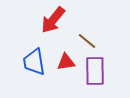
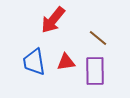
brown line: moved 11 px right, 3 px up
